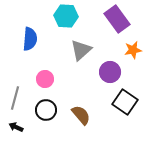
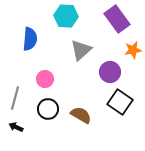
black square: moved 5 px left
black circle: moved 2 px right, 1 px up
brown semicircle: rotated 20 degrees counterclockwise
